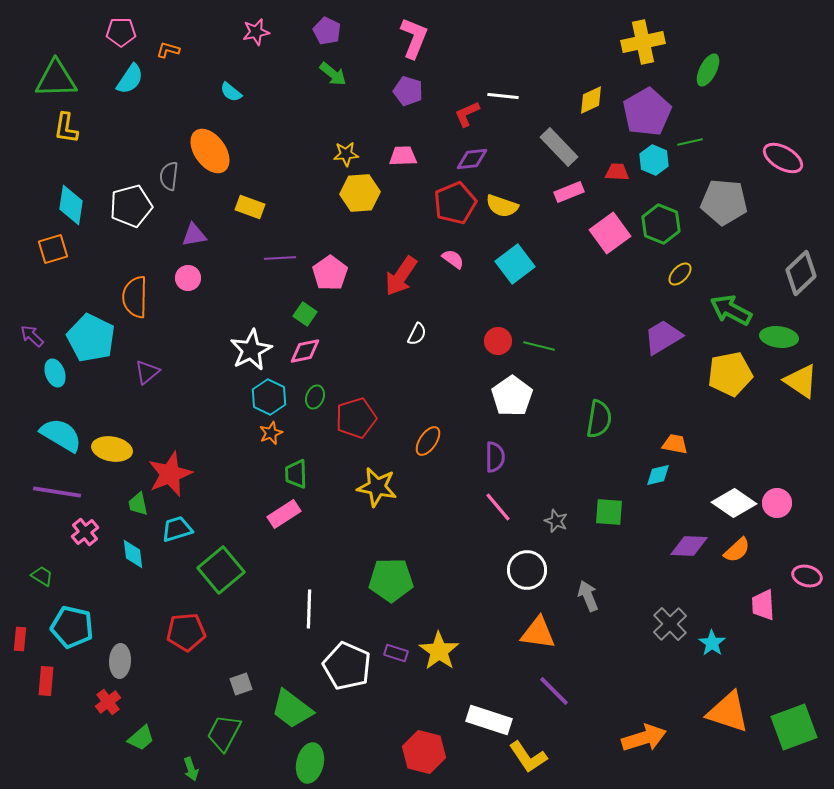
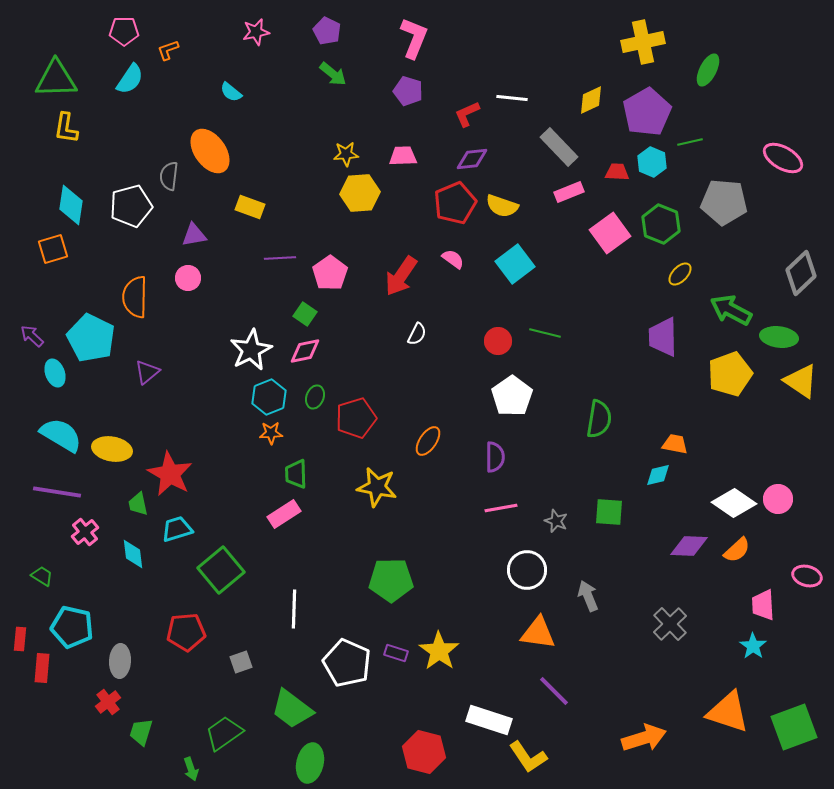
pink pentagon at (121, 32): moved 3 px right, 1 px up
orange L-shape at (168, 50): rotated 35 degrees counterclockwise
white line at (503, 96): moved 9 px right, 2 px down
cyan hexagon at (654, 160): moved 2 px left, 2 px down
purple trapezoid at (663, 337): rotated 60 degrees counterclockwise
green line at (539, 346): moved 6 px right, 13 px up
yellow pentagon at (730, 374): rotated 9 degrees counterclockwise
cyan hexagon at (269, 397): rotated 12 degrees clockwise
orange star at (271, 433): rotated 20 degrees clockwise
red star at (170, 474): rotated 21 degrees counterclockwise
pink circle at (777, 503): moved 1 px right, 4 px up
pink line at (498, 507): moved 3 px right, 1 px down; rotated 60 degrees counterclockwise
white line at (309, 609): moved 15 px left
cyan star at (712, 643): moved 41 px right, 3 px down
white pentagon at (347, 666): moved 3 px up
red rectangle at (46, 681): moved 4 px left, 13 px up
gray square at (241, 684): moved 22 px up
green trapezoid at (224, 733): rotated 27 degrees clockwise
green trapezoid at (141, 738): moved 6 px up; rotated 148 degrees clockwise
